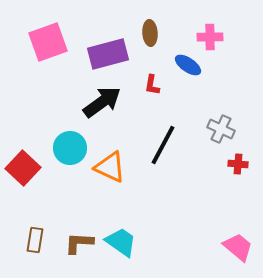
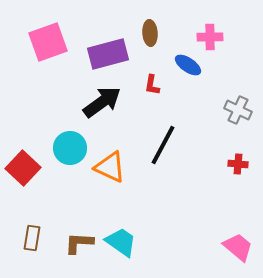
gray cross: moved 17 px right, 19 px up
brown rectangle: moved 3 px left, 2 px up
